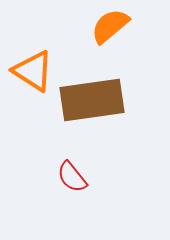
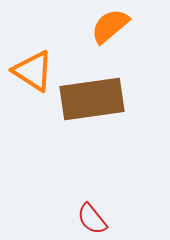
brown rectangle: moved 1 px up
red semicircle: moved 20 px right, 42 px down
